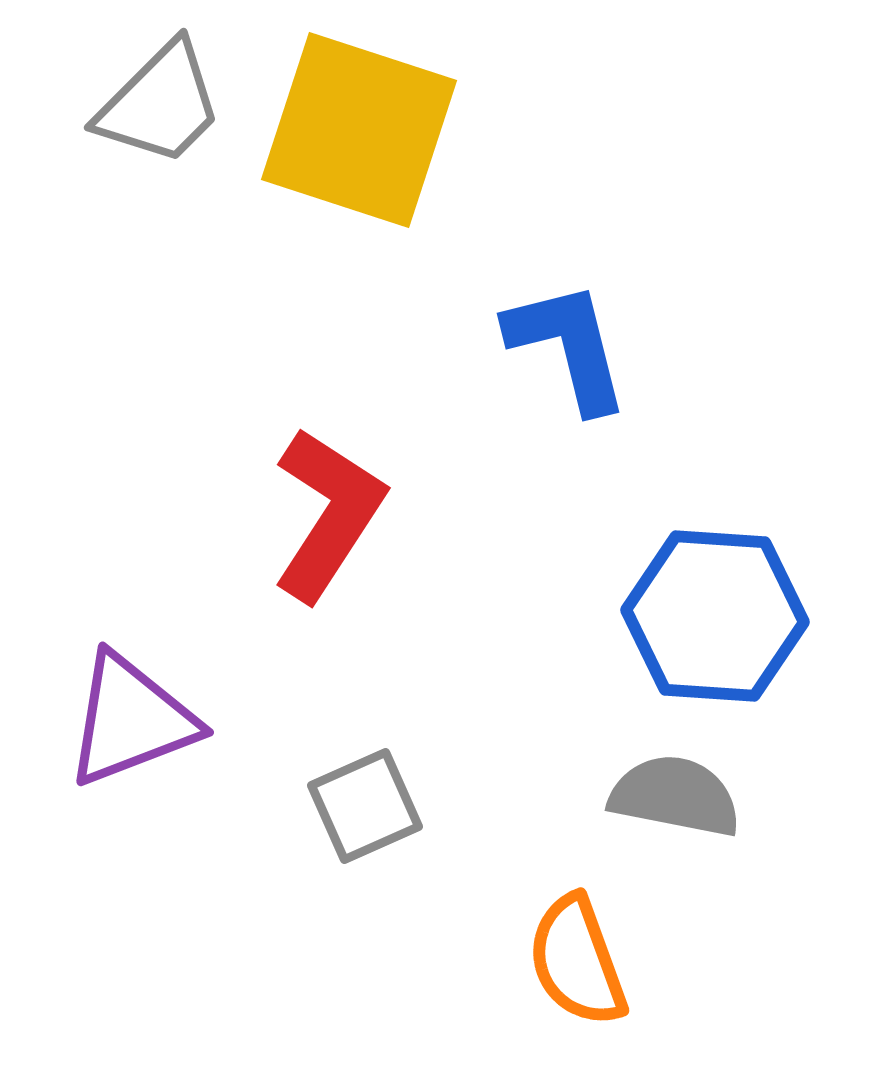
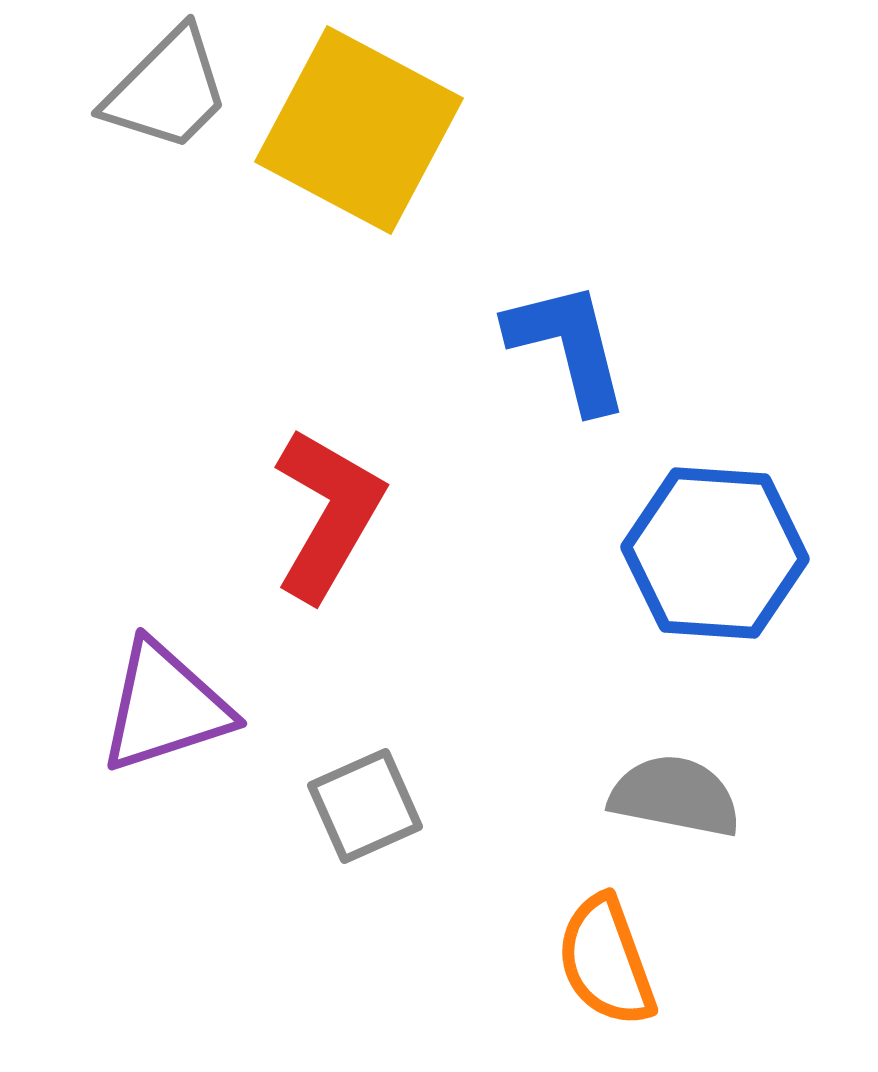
gray trapezoid: moved 7 px right, 14 px up
yellow square: rotated 10 degrees clockwise
red L-shape: rotated 3 degrees counterclockwise
blue hexagon: moved 63 px up
purple triangle: moved 34 px right, 13 px up; rotated 3 degrees clockwise
orange semicircle: moved 29 px right
